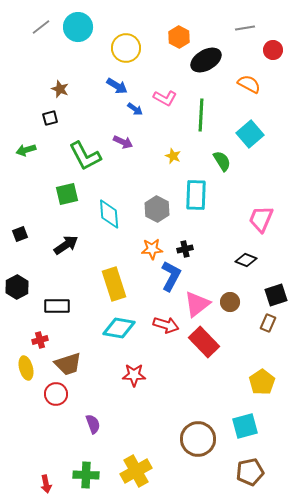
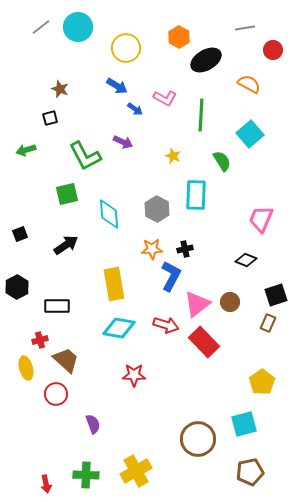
yellow rectangle at (114, 284): rotated 8 degrees clockwise
brown trapezoid at (68, 364): moved 2 px left, 4 px up; rotated 120 degrees counterclockwise
cyan square at (245, 426): moved 1 px left, 2 px up
